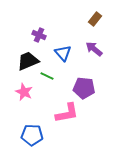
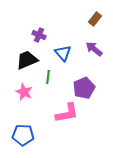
black trapezoid: moved 1 px left, 1 px up
green line: moved 1 px right, 1 px down; rotated 72 degrees clockwise
purple pentagon: rotated 30 degrees counterclockwise
blue pentagon: moved 9 px left
